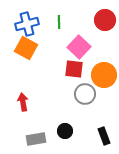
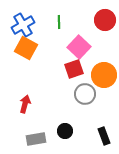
blue cross: moved 4 px left, 1 px down; rotated 15 degrees counterclockwise
red square: rotated 24 degrees counterclockwise
red arrow: moved 2 px right, 2 px down; rotated 24 degrees clockwise
